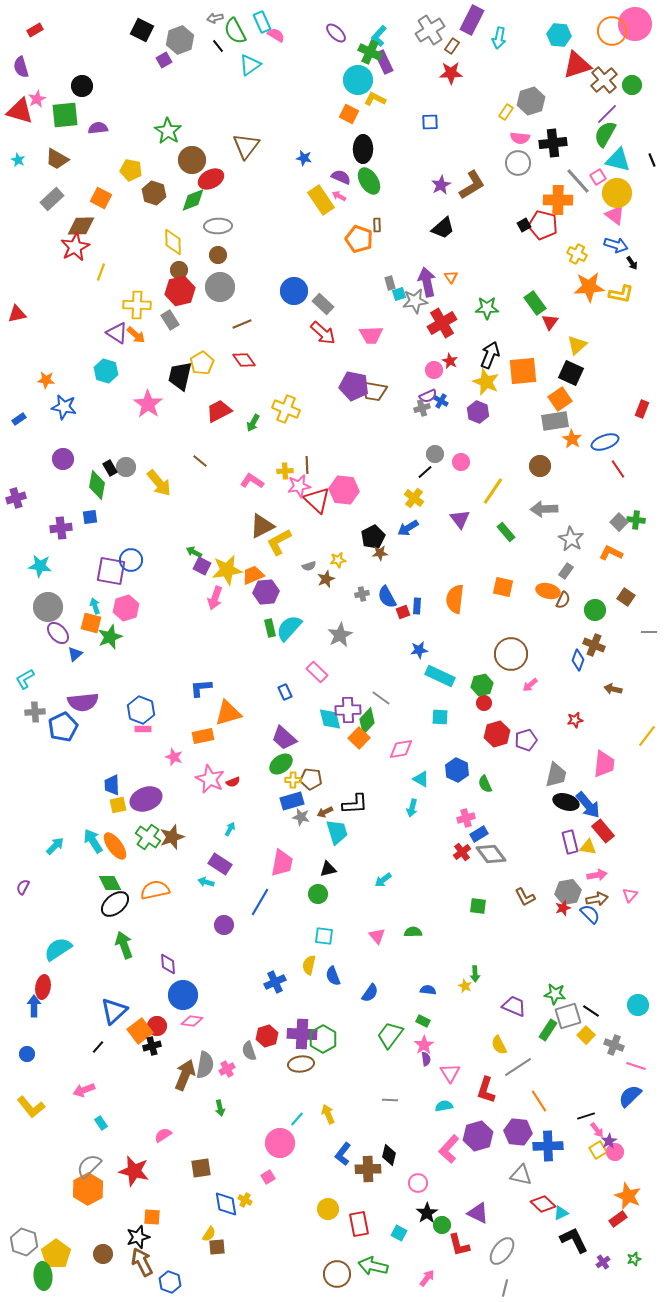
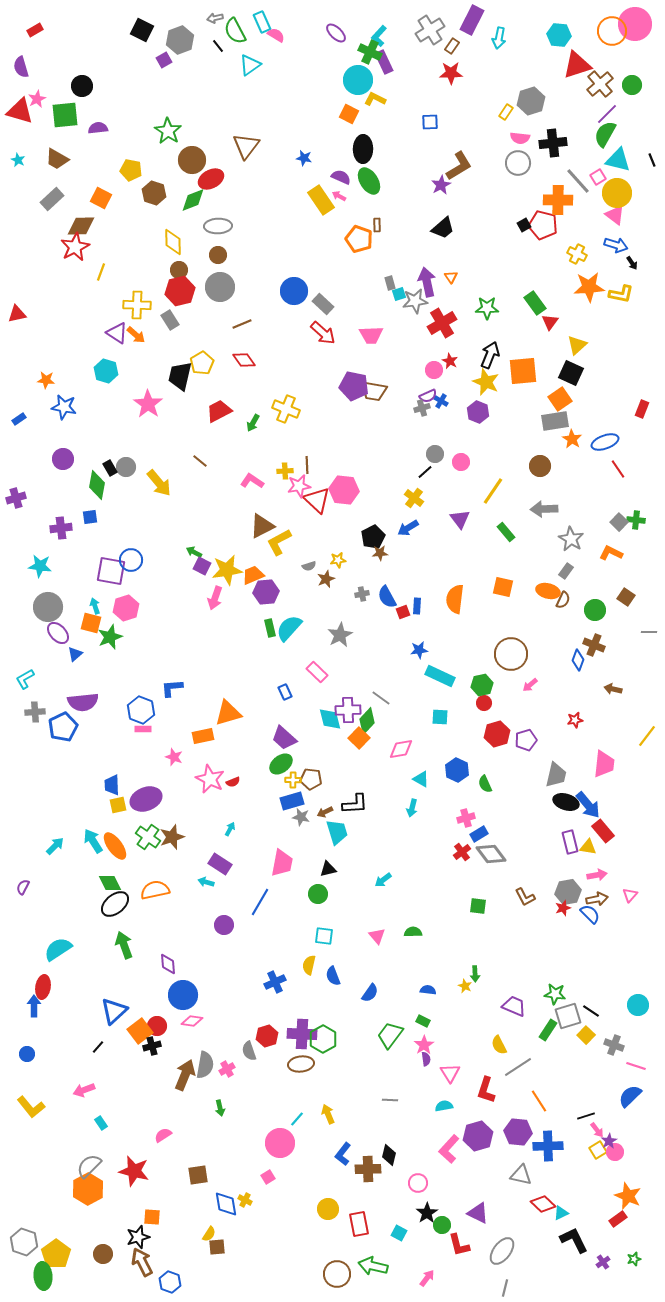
brown cross at (604, 80): moved 4 px left, 4 px down
brown L-shape at (472, 185): moved 13 px left, 19 px up
blue L-shape at (201, 688): moved 29 px left
brown square at (201, 1168): moved 3 px left, 7 px down
